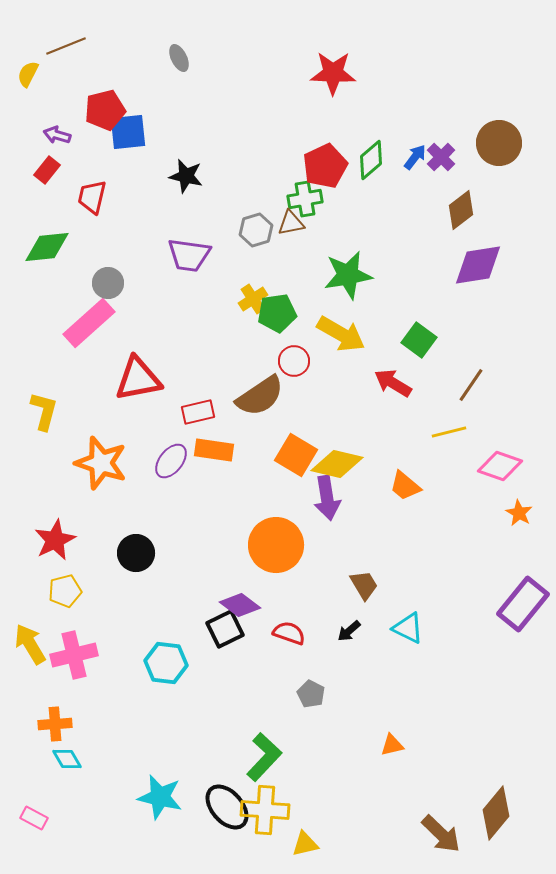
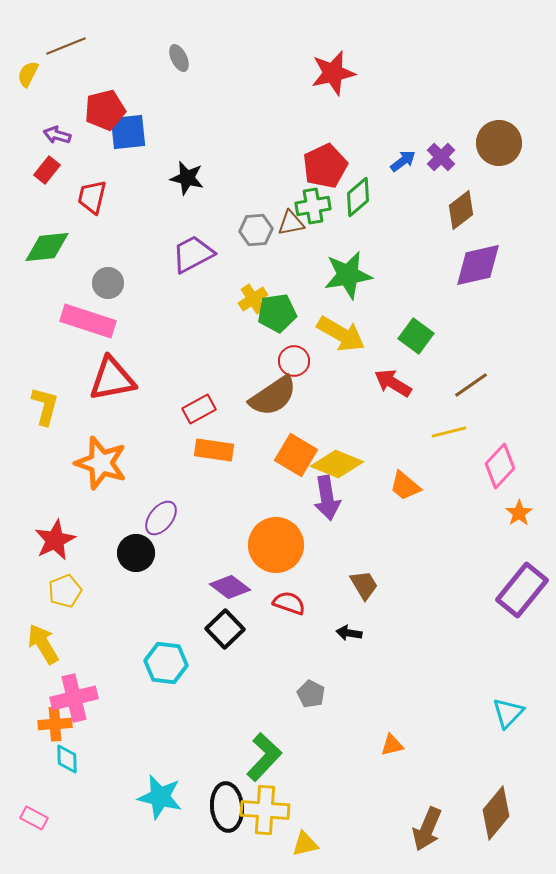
red star at (333, 73): rotated 15 degrees counterclockwise
blue arrow at (415, 157): moved 12 px left, 4 px down; rotated 16 degrees clockwise
green diamond at (371, 160): moved 13 px left, 37 px down
black star at (186, 176): moved 1 px right, 2 px down
green cross at (305, 199): moved 8 px right, 7 px down
gray hexagon at (256, 230): rotated 12 degrees clockwise
purple trapezoid at (189, 255): moved 4 px right, 1 px up; rotated 144 degrees clockwise
purple diamond at (478, 265): rotated 4 degrees counterclockwise
pink rectangle at (89, 323): moved 1 px left, 2 px up; rotated 60 degrees clockwise
green square at (419, 340): moved 3 px left, 4 px up
red triangle at (138, 379): moved 26 px left
brown line at (471, 385): rotated 21 degrees clockwise
brown semicircle at (260, 396): moved 13 px right
yellow L-shape at (44, 411): moved 1 px right, 5 px up
red rectangle at (198, 412): moved 1 px right, 3 px up; rotated 16 degrees counterclockwise
purple ellipse at (171, 461): moved 10 px left, 57 px down
yellow diamond at (337, 464): rotated 9 degrees clockwise
pink diamond at (500, 466): rotated 66 degrees counterclockwise
orange star at (519, 513): rotated 8 degrees clockwise
yellow pentagon at (65, 591): rotated 8 degrees counterclockwise
purple rectangle at (523, 604): moved 1 px left, 14 px up
purple diamond at (240, 605): moved 10 px left, 18 px up
cyan triangle at (408, 628): moved 100 px right, 85 px down; rotated 48 degrees clockwise
black square at (225, 629): rotated 18 degrees counterclockwise
black arrow at (349, 631): moved 2 px down; rotated 50 degrees clockwise
red semicircle at (289, 633): moved 30 px up
yellow arrow at (30, 644): moved 13 px right
pink cross at (74, 655): moved 43 px down
cyan diamond at (67, 759): rotated 28 degrees clockwise
black ellipse at (227, 807): rotated 36 degrees clockwise
brown arrow at (441, 834): moved 14 px left, 5 px up; rotated 69 degrees clockwise
